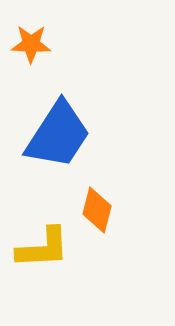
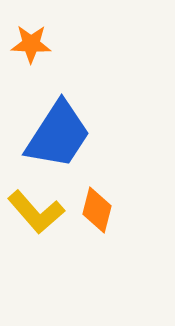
yellow L-shape: moved 7 px left, 36 px up; rotated 52 degrees clockwise
